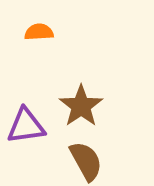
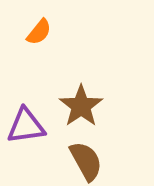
orange semicircle: rotated 132 degrees clockwise
